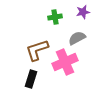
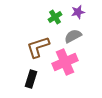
purple star: moved 5 px left
green cross: rotated 24 degrees counterclockwise
gray semicircle: moved 4 px left, 2 px up
brown L-shape: moved 1 px right, 3 px up
